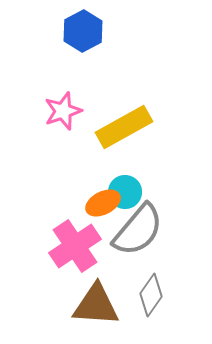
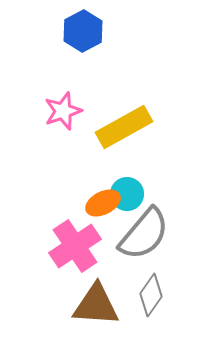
cyan circle: moved 2 px right, 2 px down
gray semicircle: moved 6 px right, 4 px down
